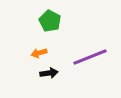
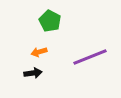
orange arrow: moved 1 px up
black arrow: moved 16 px left
